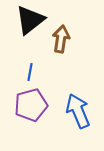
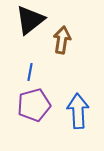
brown arrow: moved 1 px right, 1 px down
purple pentagon: moved 3 px right
blue arrow: rotated 20 degrees clockwise
